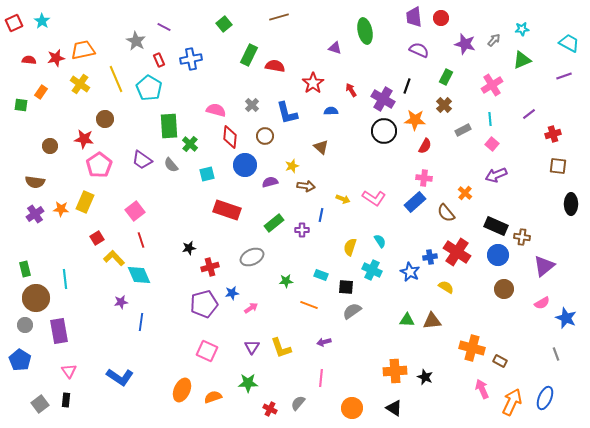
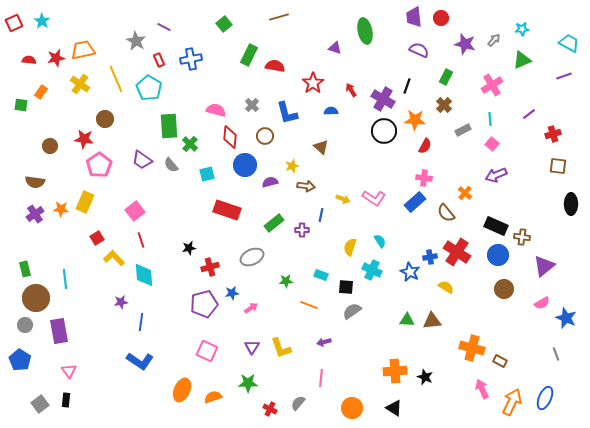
cyan diamond at (139, 275): moved 5 px right; rotated 20 degrees clockwise
blue L-shape at (120, 377): moved 20 px right, 16 px up
